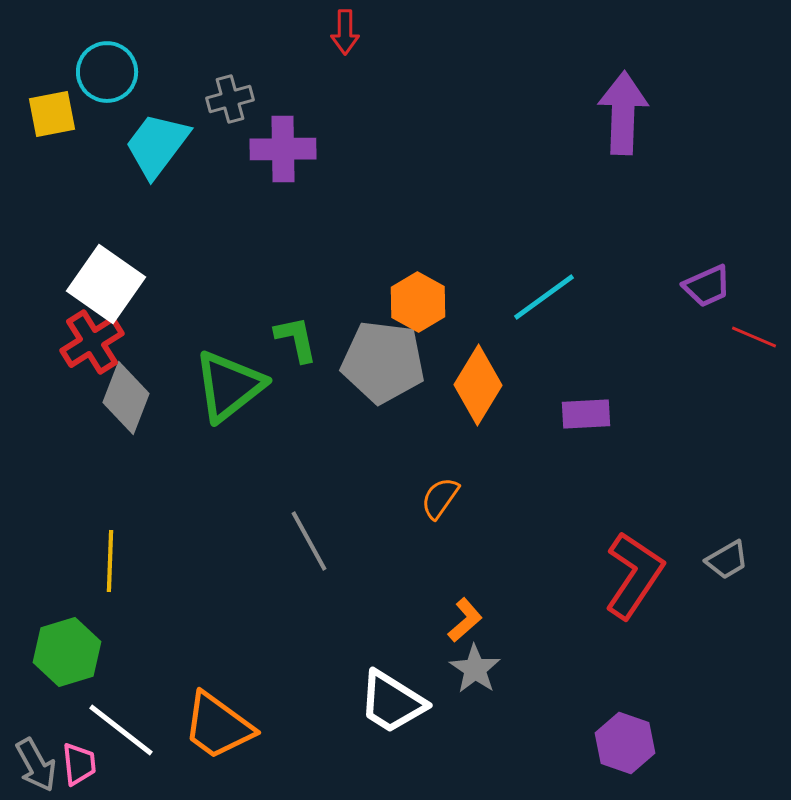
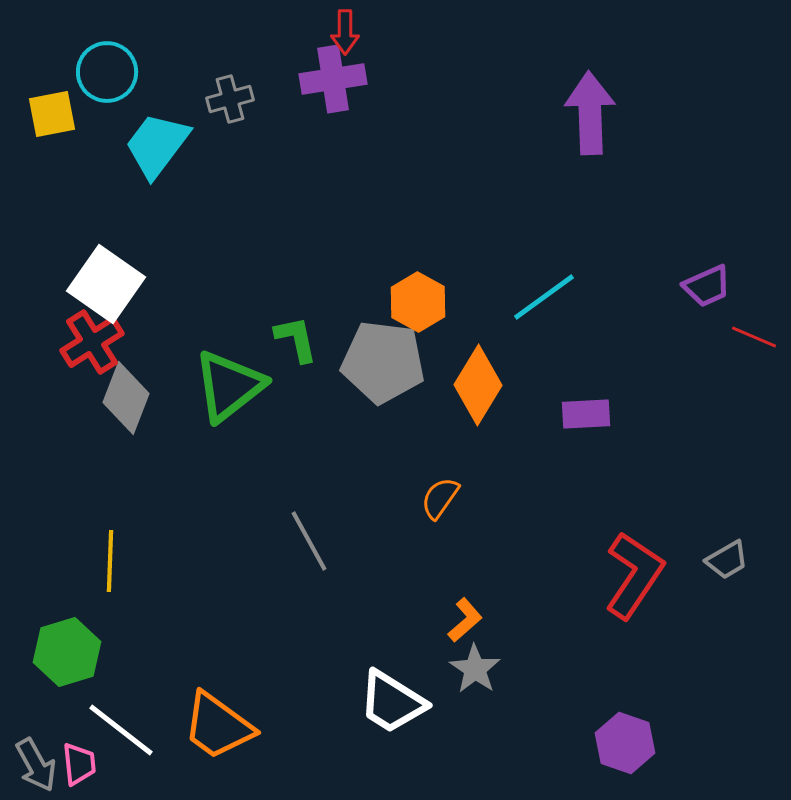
purple arrow: moved 33 px left; rotated 4 degrees counterclockwise
purple cross: moved 50 px right, 70 px up; rotated 8 degrees counterclockwise
